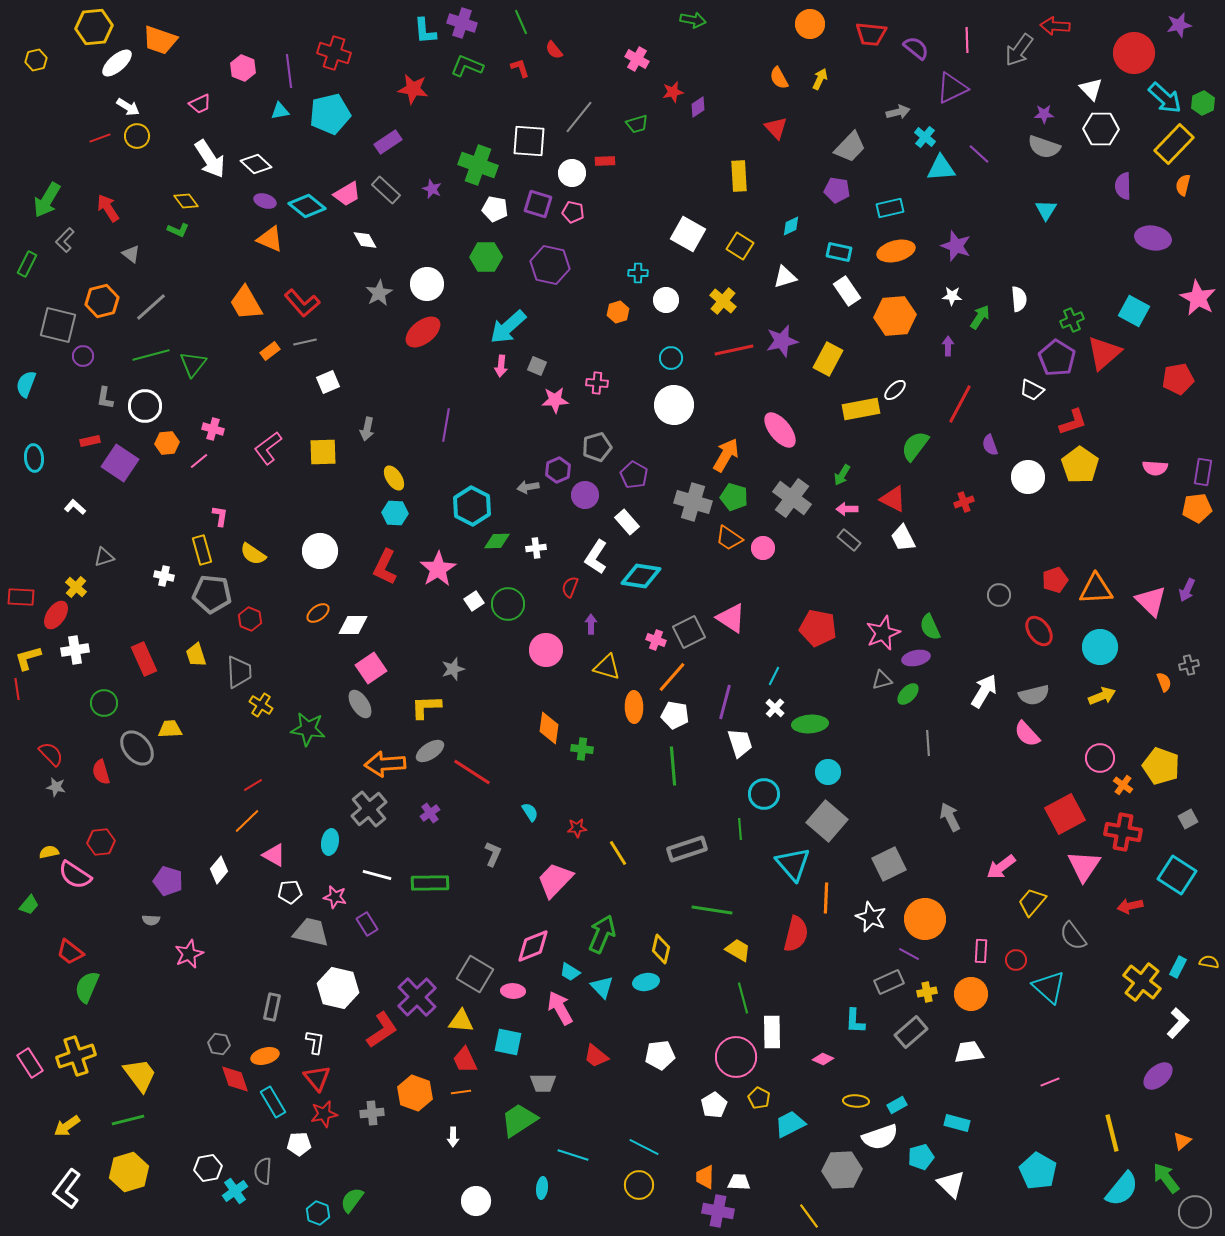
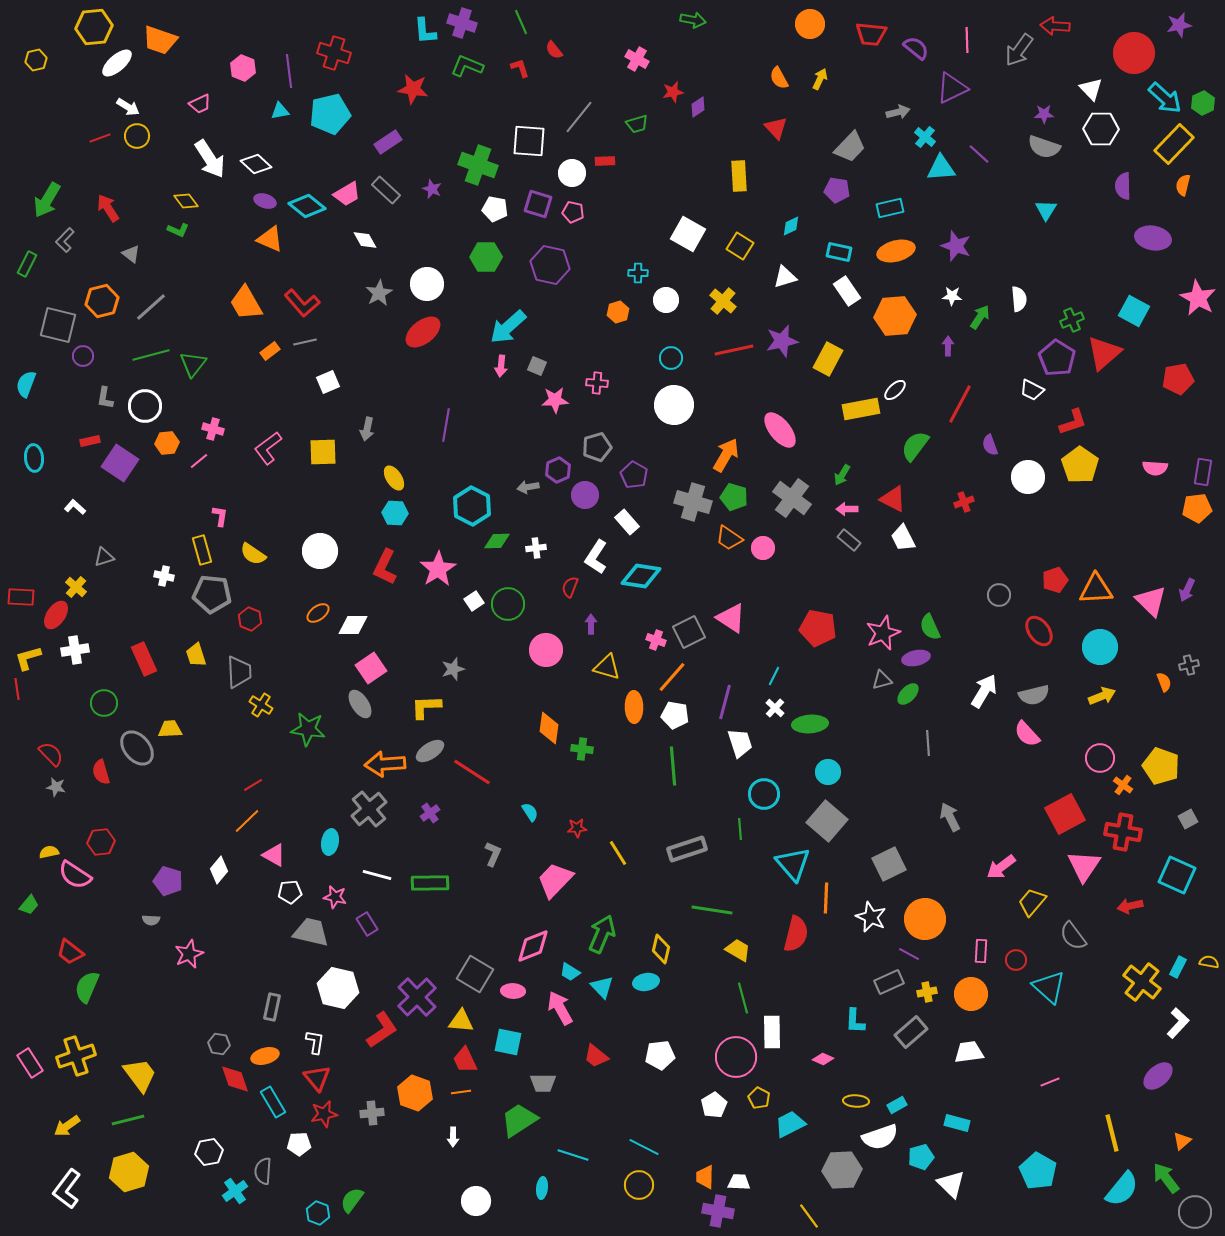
cyan square at (1177, 875): rotated 9 degrees counterclockwise
white hexagon at (208, 1168): moved 1 px right, 16 px up
